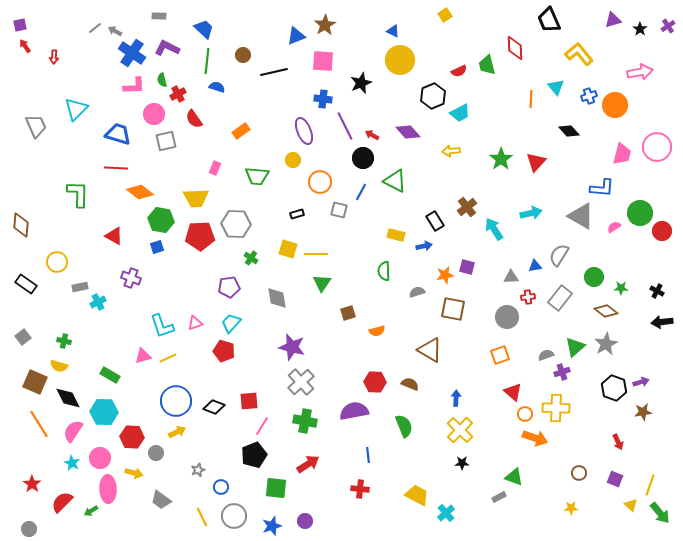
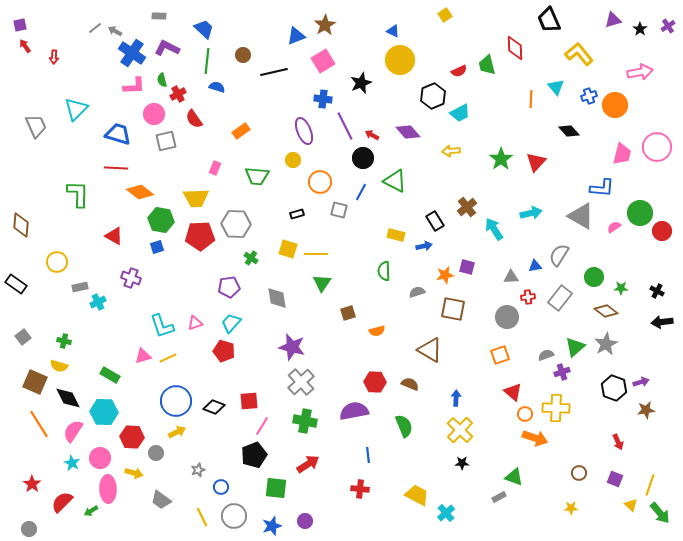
pink square at (323, 61): rotated 35 degrees counterclockwise
black rectangle at (26, 284): moved 10 px left
brown star at (643, 412): moved 3 px right, 2 px up
